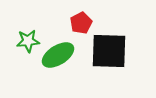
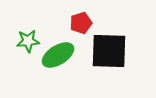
red pentagon: rotated 10 degrees clockwise
